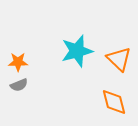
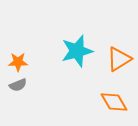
orange triangle: rotated 44 degrees clockwise
gray semicircle: moved 1 px left
orange diamond: rotated 16 degrees counterclockwise
